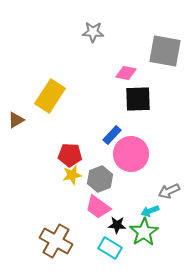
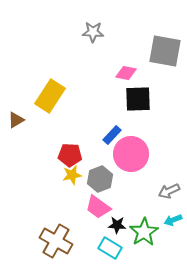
cyan arrow: moved 23 px right, 9 px down
